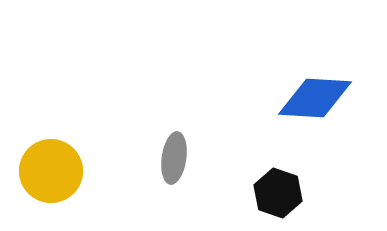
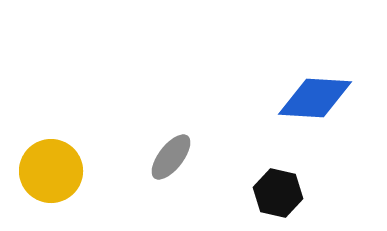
gray ellipse: moved 3 px left, 1 px up; rotated 30 degrees clockwise
black hexagon: rotated 6 degrees counterclockwise
